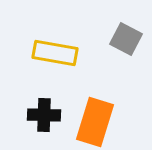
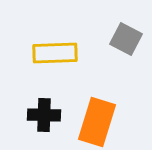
yellow rectangle: rotated 12 degrees counterclockwise
orange rectangle: moved 2 px right
